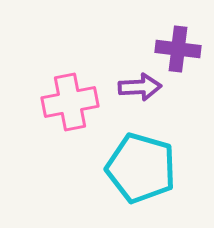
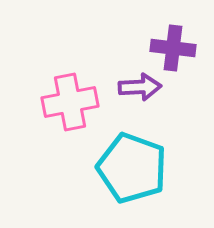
purple cross: moved 5 px left, 1 px up
cyan pentagon: moved 9 px left; rotated 4 degrees clockwise
